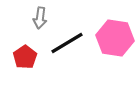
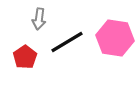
gray arrow: moved 1 px left, 1 px down
black line: moved 1 px up
